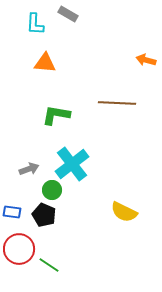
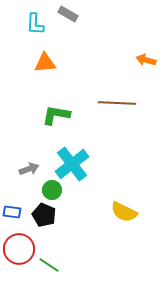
orange triangle: rotated 10 degrees counterclockwise
